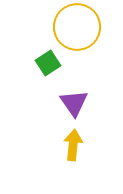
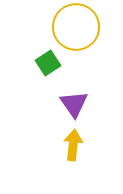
yellow circle: moved 1 px left
purple triangle: moved 1 px down
